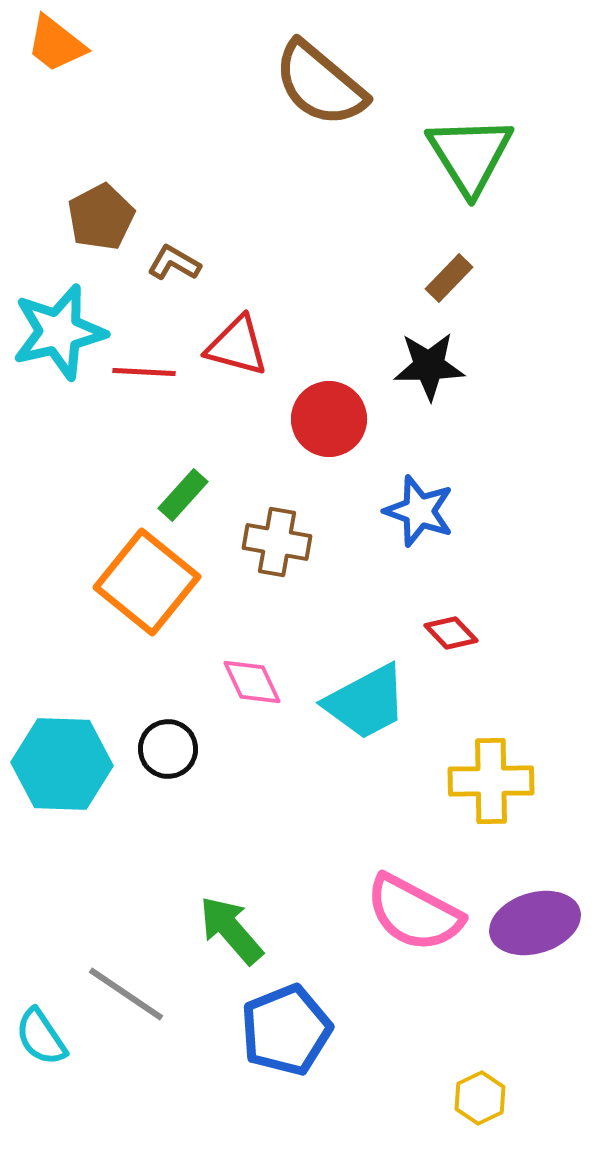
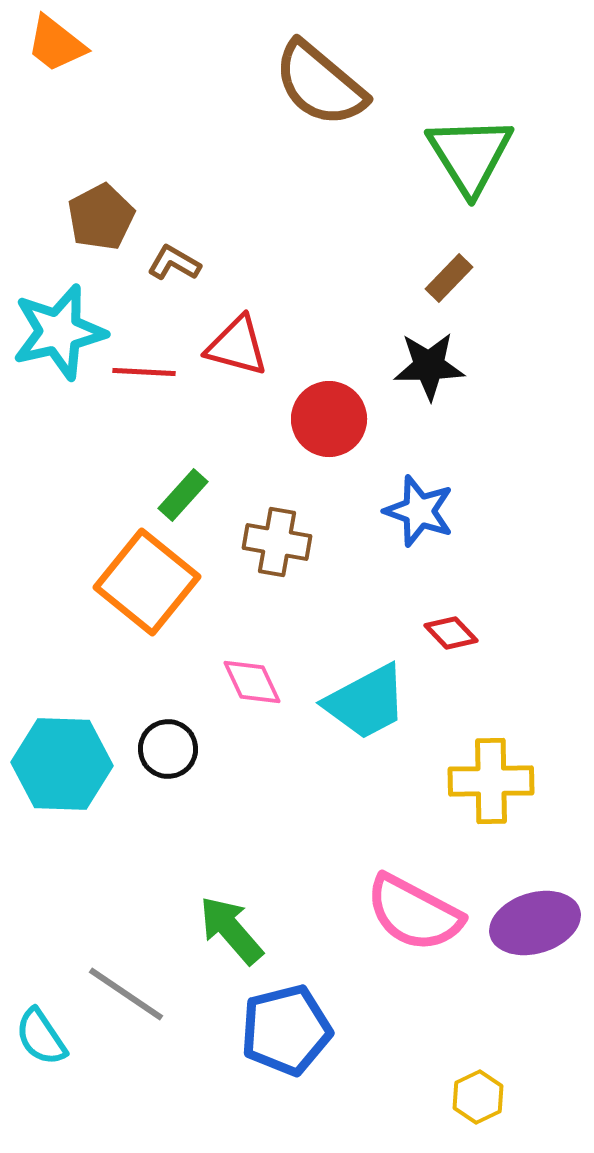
blue pentagon: rotated 8 degrees clockwise
yellow hexagon: moved 2 px left, 1 px up
